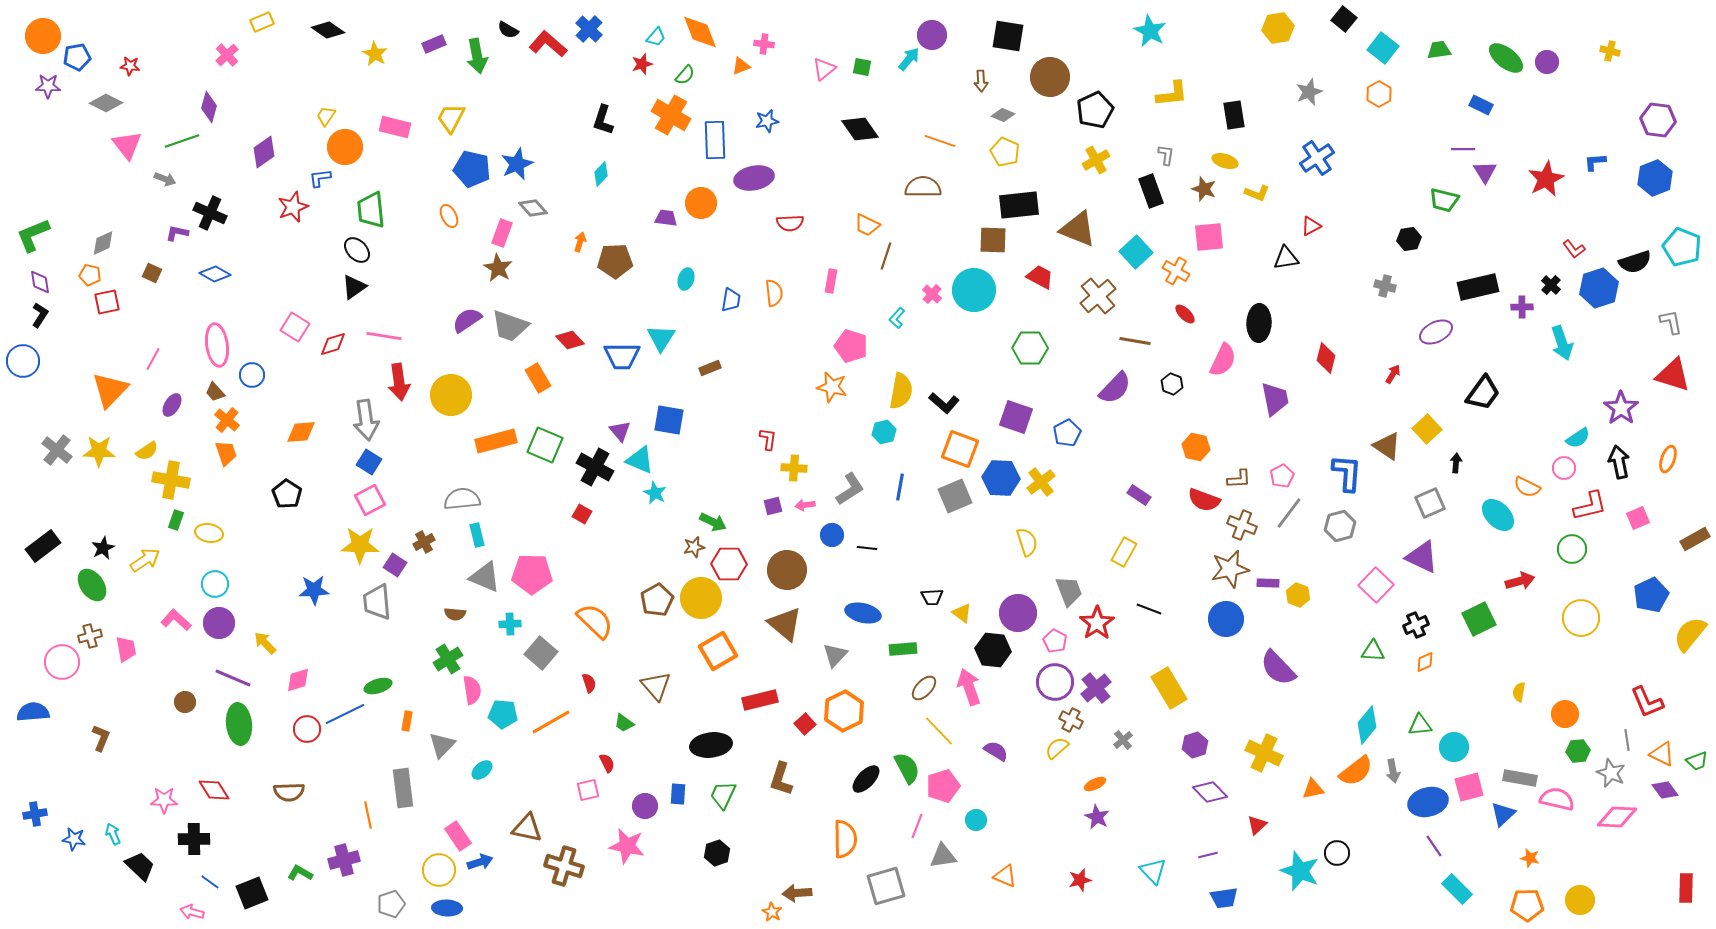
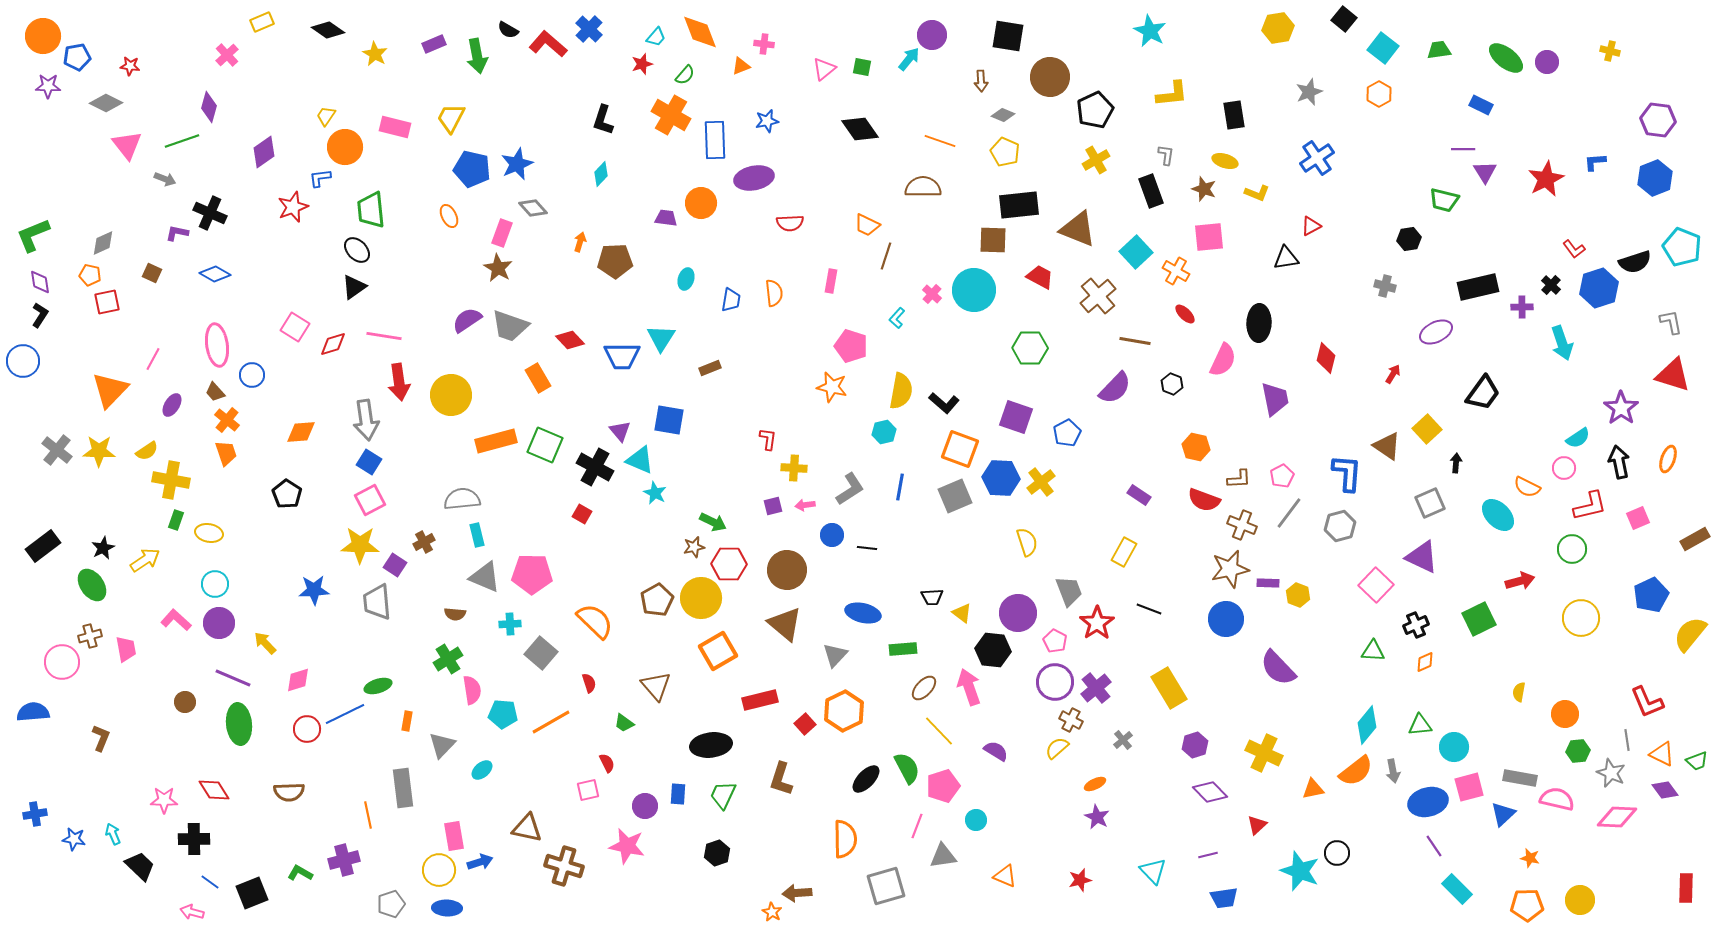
pink rectangle at (458, 836): moved 4 px left; rotated 24 degrees clockwise
